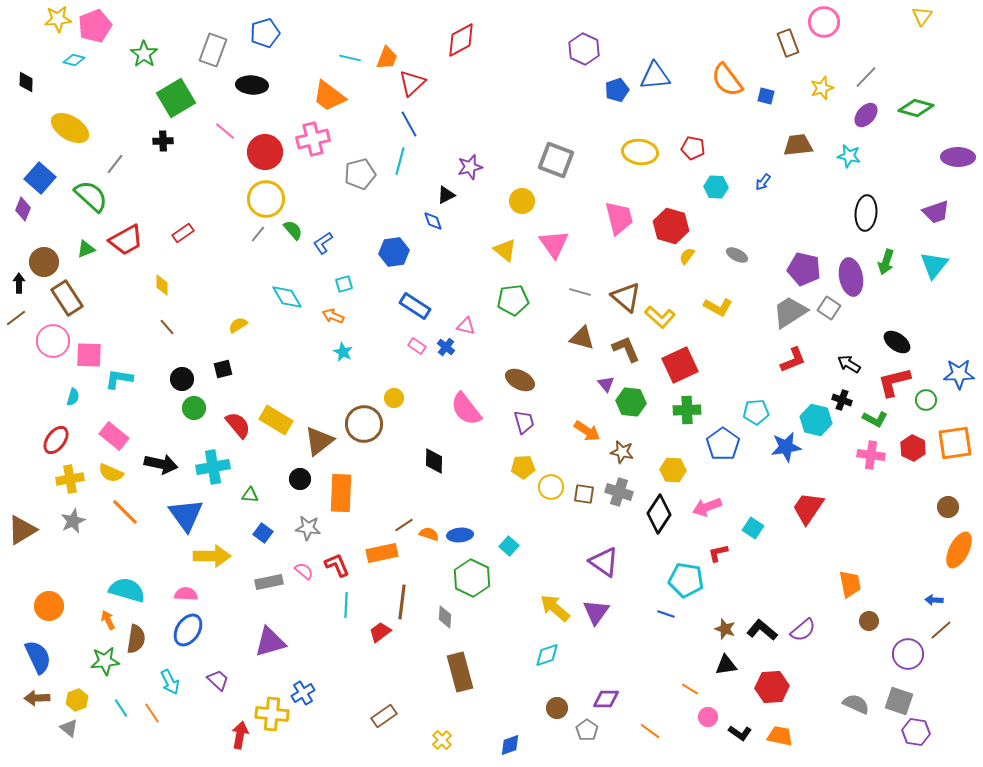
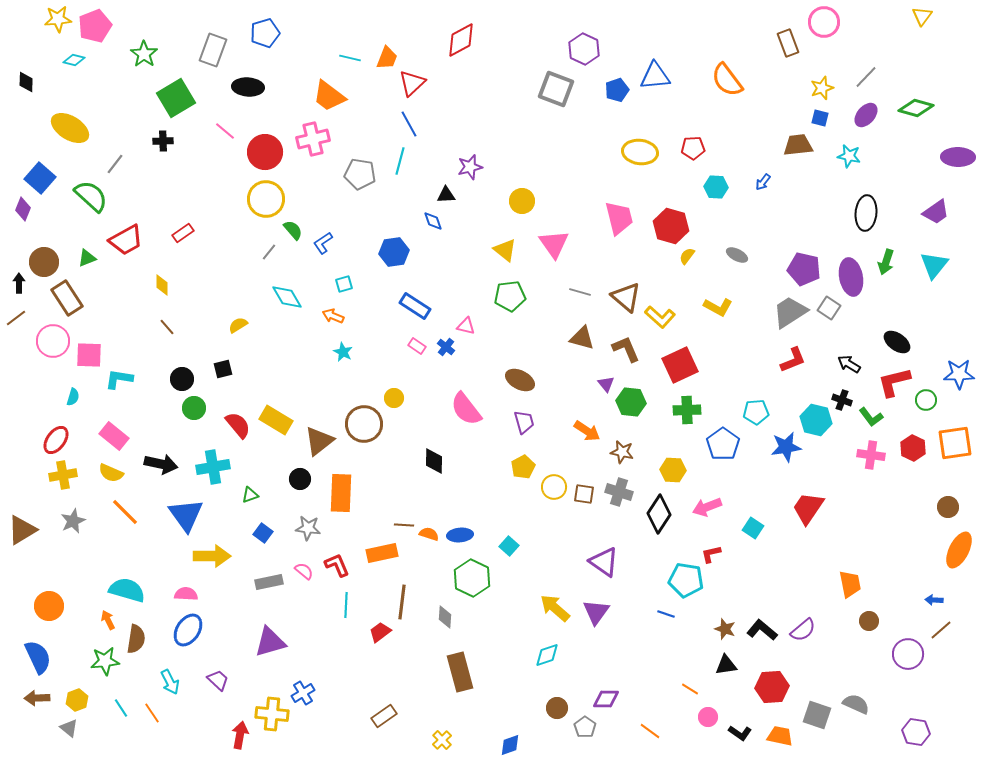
black ellipse at (252, 85): moved 4 px left, 2 px down
blue square at (766, 96): moved 54 px right, 22 px down
red pentagon at (693, 148): rotated 15 degrees counterclockwise
gray square at (556, 160): moved 71 px up
gray pentagon at (360, 174): rotated 24 degrees clockwise
black triangle at (446, 195): rotated 24 degrees clockwise
purple trapezoid at (936, 212): rotated 16 degrees counterclockwise
gray line at (258, 234): moved 11 px right, 18 px down
green triangle at (86, 249): moved 1 px right, 9 px down
green pentagon at (513, 300): moved 3 px left, 4 px up
green L-shape at (875, 419): moved 4 px left, 2 px up; rotated 25 degrees clockwise
yellow pentagon at (523, 467): rotated 25 degrees counterclockwise
yellow cross at (70, 479): moved 7 px left, 4 px up
yellow circle at (551, 487): moved 3 px right
green triangle at (250, 495): rotated 24 degrees counterclockwise
brown line at (404, 525): rotated 36 degrees clockwise
red L-shape at (718, 553): moved 7 px left, 1 px down
gray square at (899, 701): moved 82 px left, 14 px down
gray pentagon at (587, 730): moved 2 px left, 3 px up
